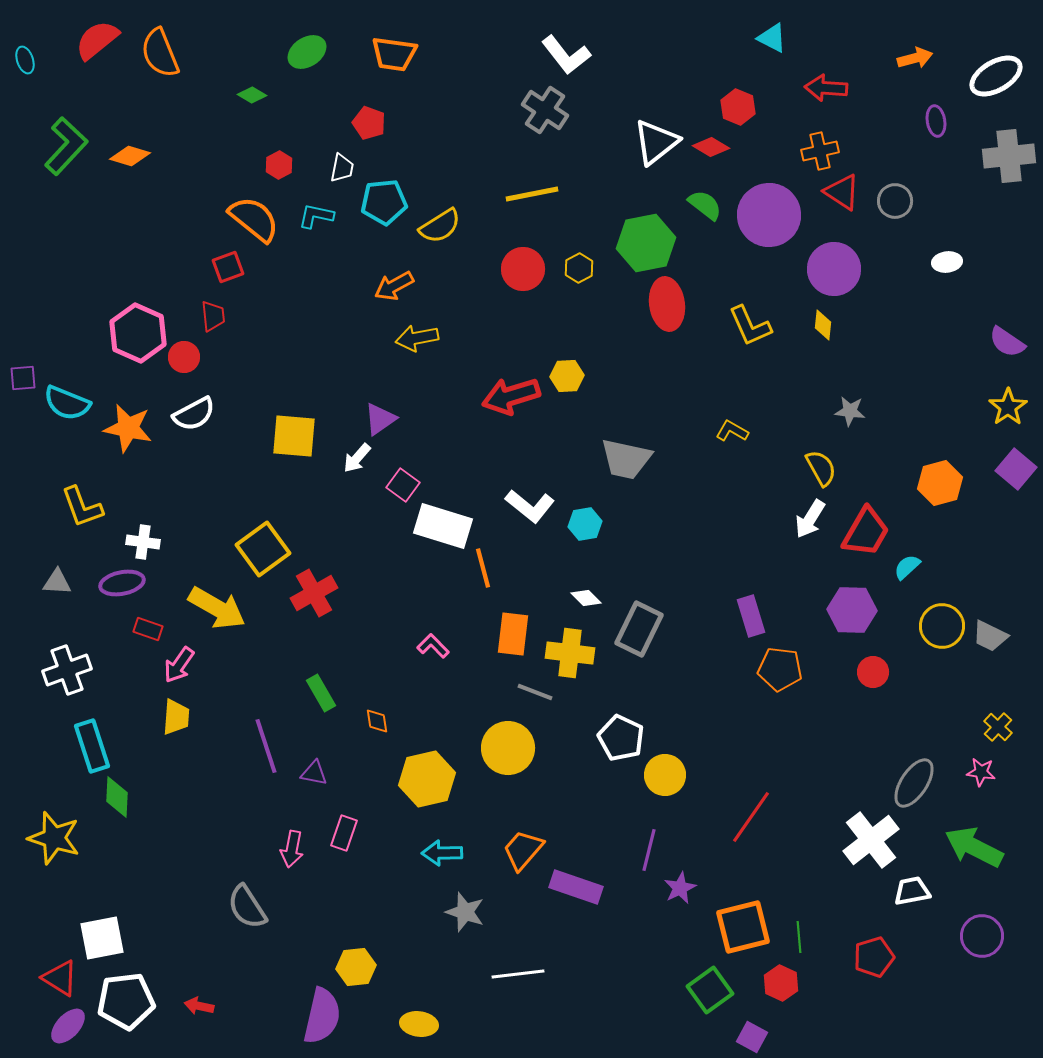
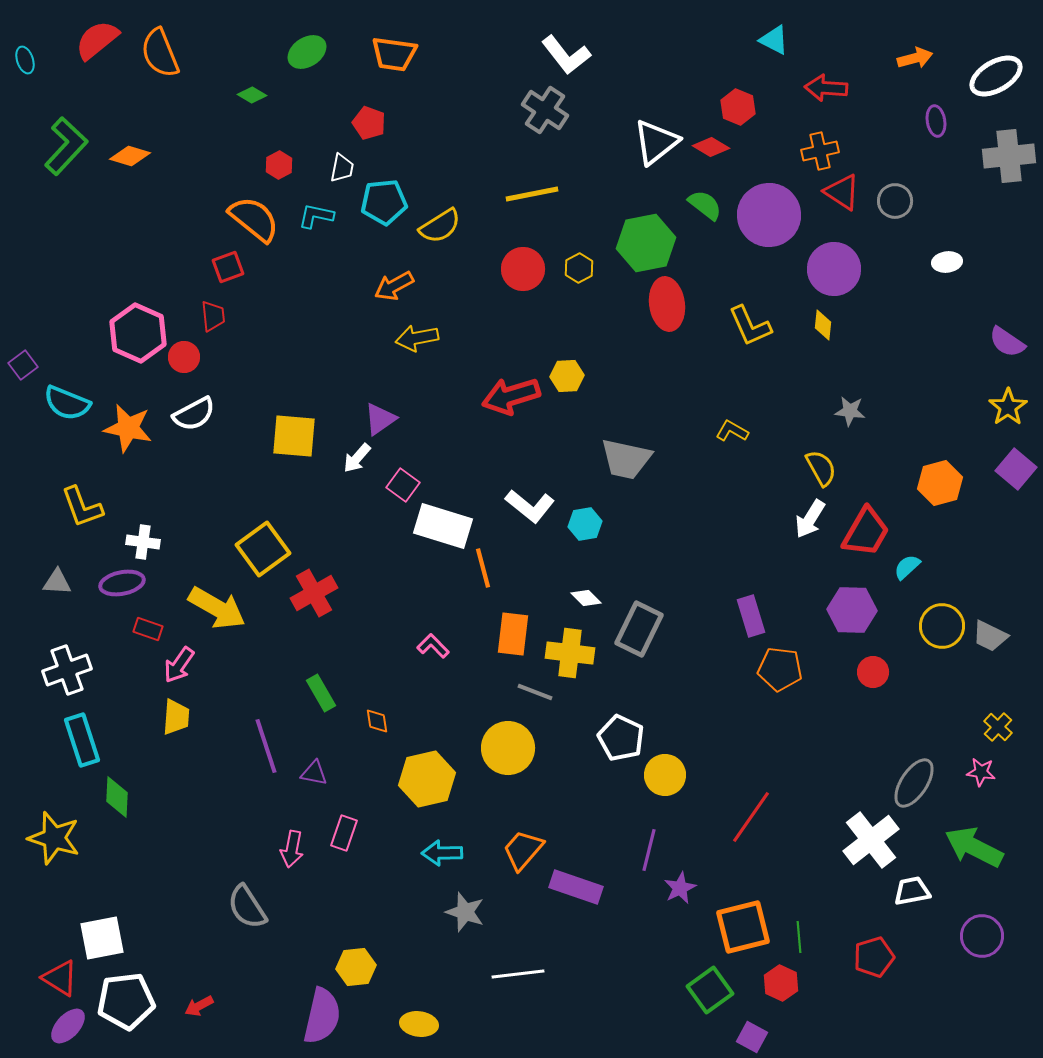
cyan triangle at (772, 38): moved 2 px right, 2 px down
purple square at (23, 378): moved 13 px up; rotated 32 degrees counterclockwise
cyan rectangle at (92, 746): moved 10 px left, 6 px up
red arrow at (199, 1006): rotated 40 degrees counterclockwise
